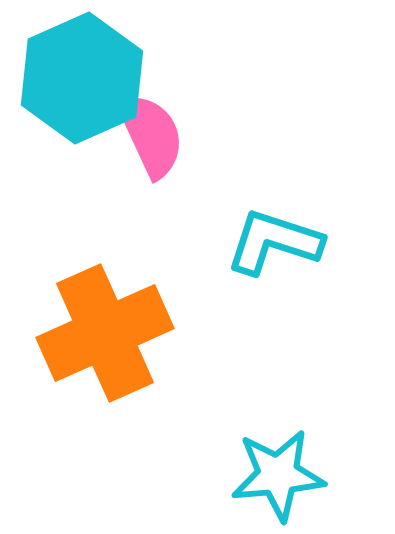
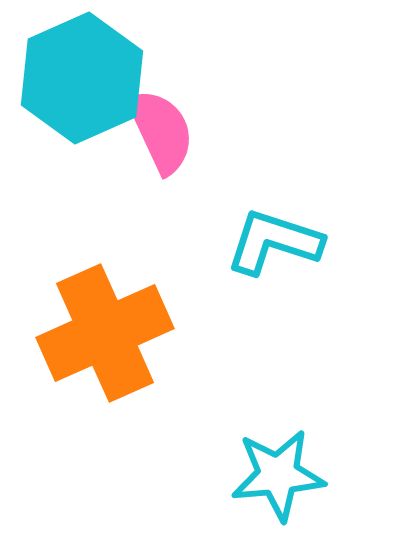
pink semicircle: moved 10 px right, 4 px up
